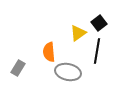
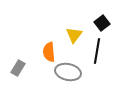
black square: moved 3 px right
yellow triangle: moved 4 px left, 2 px down; rotated 18 degrees counterclockwise
